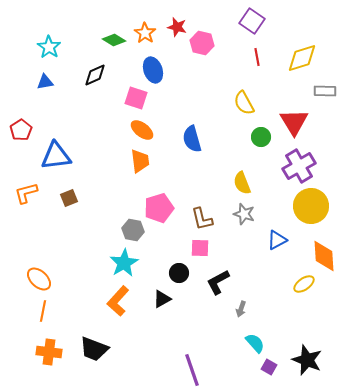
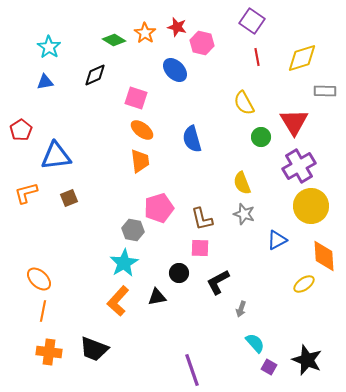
blue ellipse at (153, 70): moved 22 px right; rotated 25 degrees counterclockwise
black triangle at (162, 299): moved 5 px left, 2 px up; rotated 18 degrees clockwise
